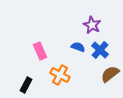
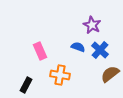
orange cross: rotated 18 degrees counterclockwise
